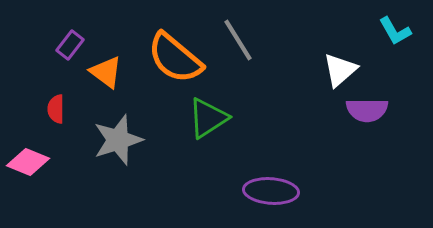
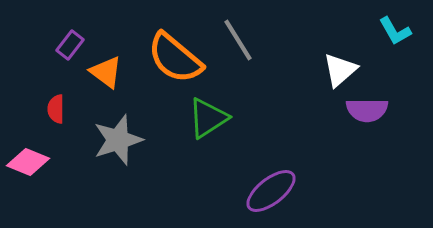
purple ellipse: rotated 42 degrees counterclockwise
